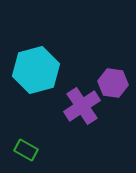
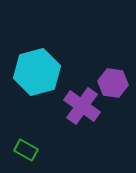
cyan hexagon: moved 1 px right, 2 px down
purple cross: rotated 21 degrees counterclockwise
